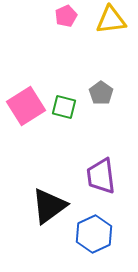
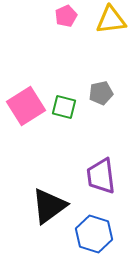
gray pentagon: rotated 25 degrees clockwise
blue hexagon: rotated 18 degrees counterclockwise
